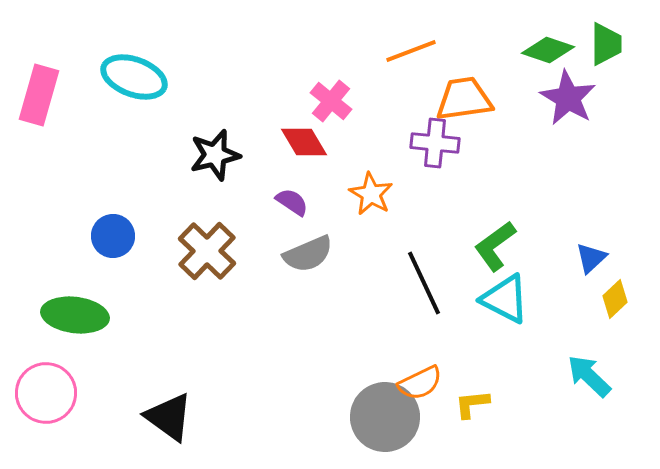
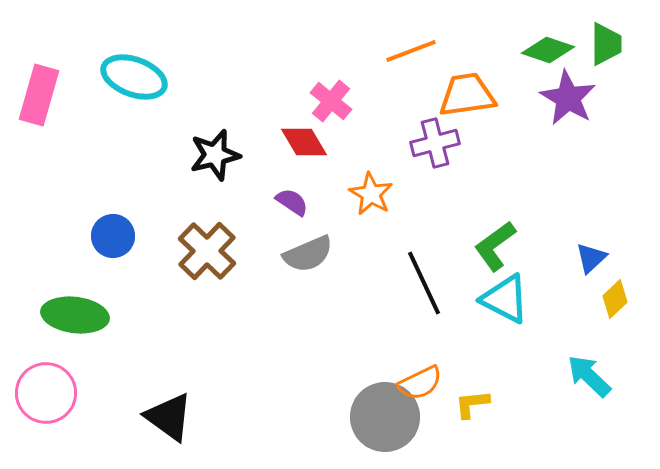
orange trapezoid: moved 3 px right, 4 px up
purple cross: rotated 21 degrees counterclockwise
